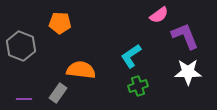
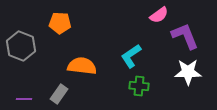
orange semicircle: moved 1 px right, 4 px up
green cross: moved 1 px right; rotated 24 degrees clockwise
gray rectangle: moved 1 px right, 1 px down
